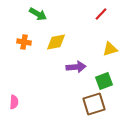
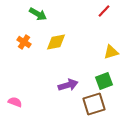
red line: moved 3 px right, 3 px up
orange cross: rotated 24 degrees clockwise
yellow triangle: moved 1 px right, 3 px down
purple arrow: moved 8 px left, 18 px down; rotated 12 degrees counterclockwise
pink semicircle: moved 1 px right; rotated 72 degrees counterclockwise
